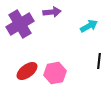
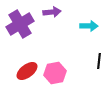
cyan arrow: rotated 30 degrees clockwise
